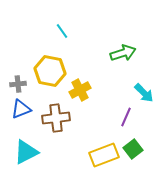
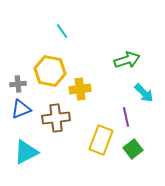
green arrow: moved 4 px right, 7 px down
yellow cross: moved 1 px up; rotated 20 degrees clockwise
purple line: rotated 36 degrees counterclockwise
yellow rectangle: moved 3 px left, 15 px up; rotated 48 degrees counterclockwise
